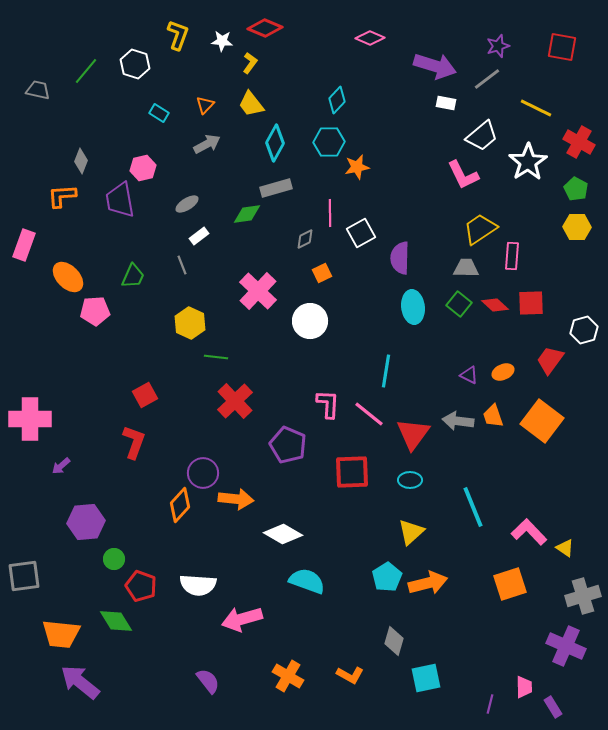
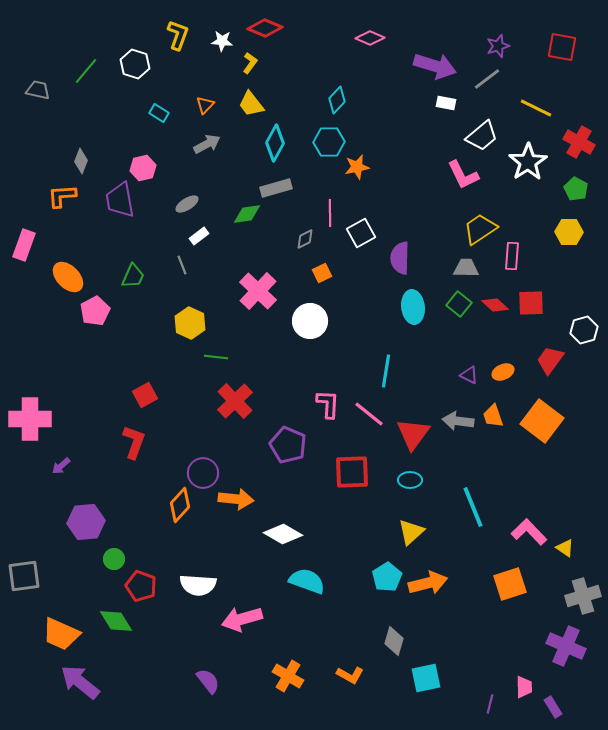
yellow hexagon at (577, 227): moved 8 px left, 5 px down
pink pentagon at (95, 311): rotated 24 degrees counterclockwise
orange trapezoid at (61, 634): rotated 18 degrees clockwise
